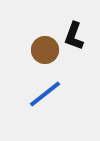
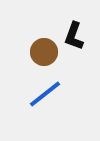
brown circle: moved 1 px left, 2 px down
